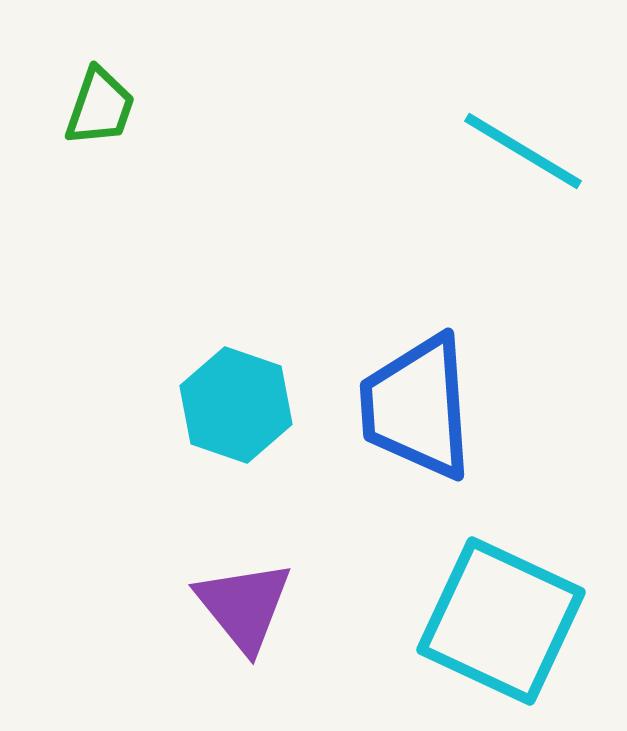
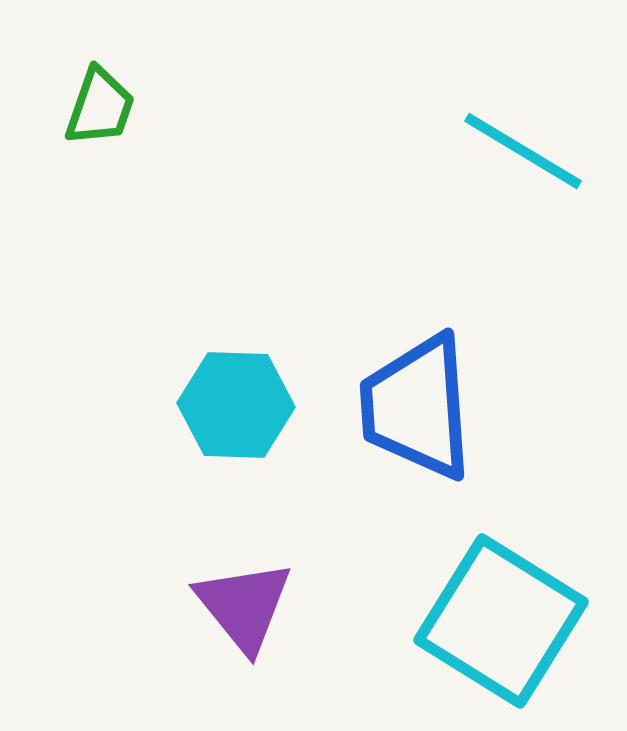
cyan hexagon: rotated 17 degrees counterclockwise
cyan square: rotated 7 degrees clockwise
